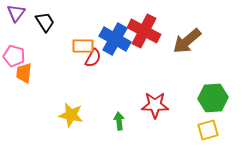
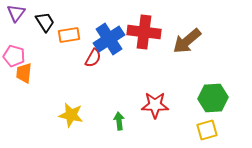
red cross: moved 1 px down; rotated 20 degrees counterclockwise
blue cross: moved 6 px left; rotated 28 degrees clockwise
orange rectangle: moved 14 px left, 11 px up; rotated 10 degrees counterclockwise
yellow square: moved 1 px left
